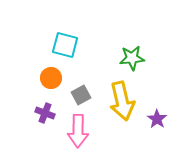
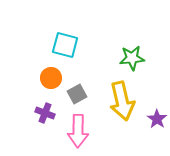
gray square: moved 4 px left, 1 px up
